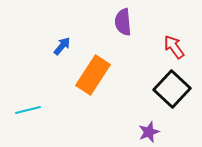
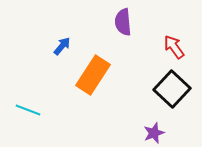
cyan line: rotated 35 degrees clockwise
purple star: moved 5 px right, 1 px down
